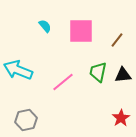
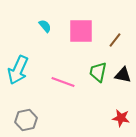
brown line: moved 2 px left
cyan arrow: rotated 88 degrees counterclockwise
black triangle: rotated 18 degrees clockwise
pink line: rotated 60 degrees clockwise
red star: rotated 30 degrees counterclockwise
